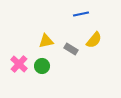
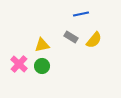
yellow triangle: moved 4 px left, 4 px down
gray rectangle: moved 12 px up
